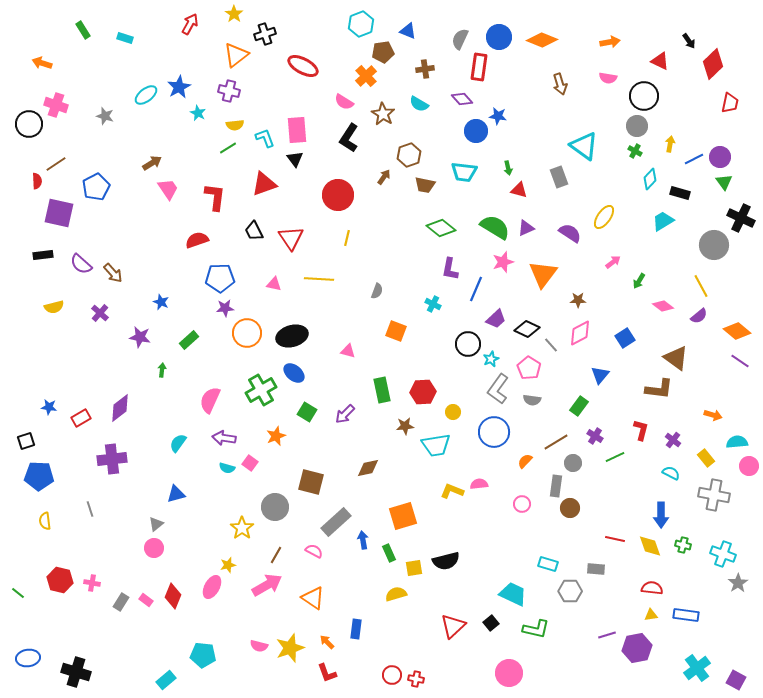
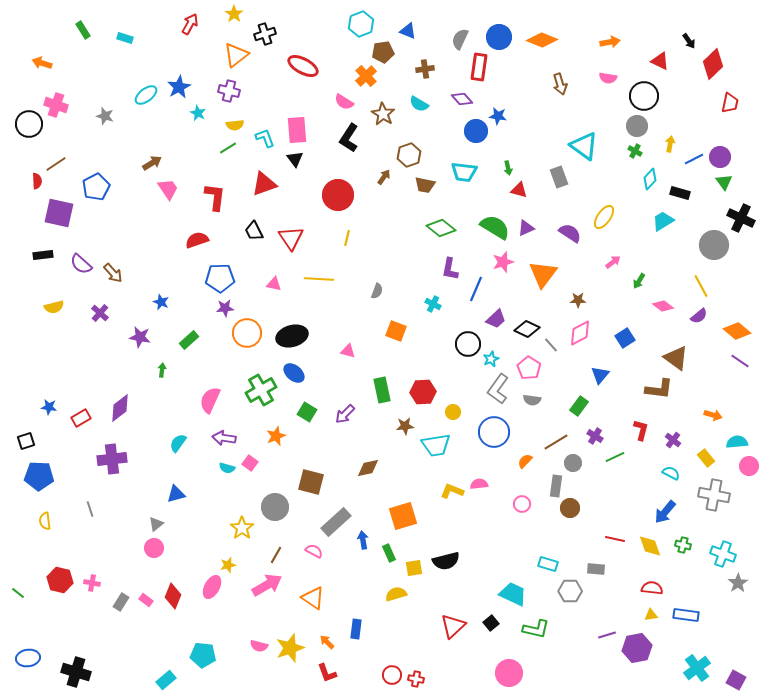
blue arrow at (661, 515): moved 4 px right, 3 px up; rotated 40 degrees clockwise
